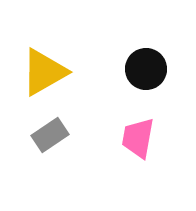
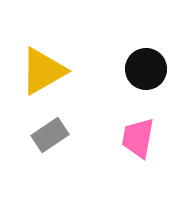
yellow triangle: moved 1 px left, 1 px up
